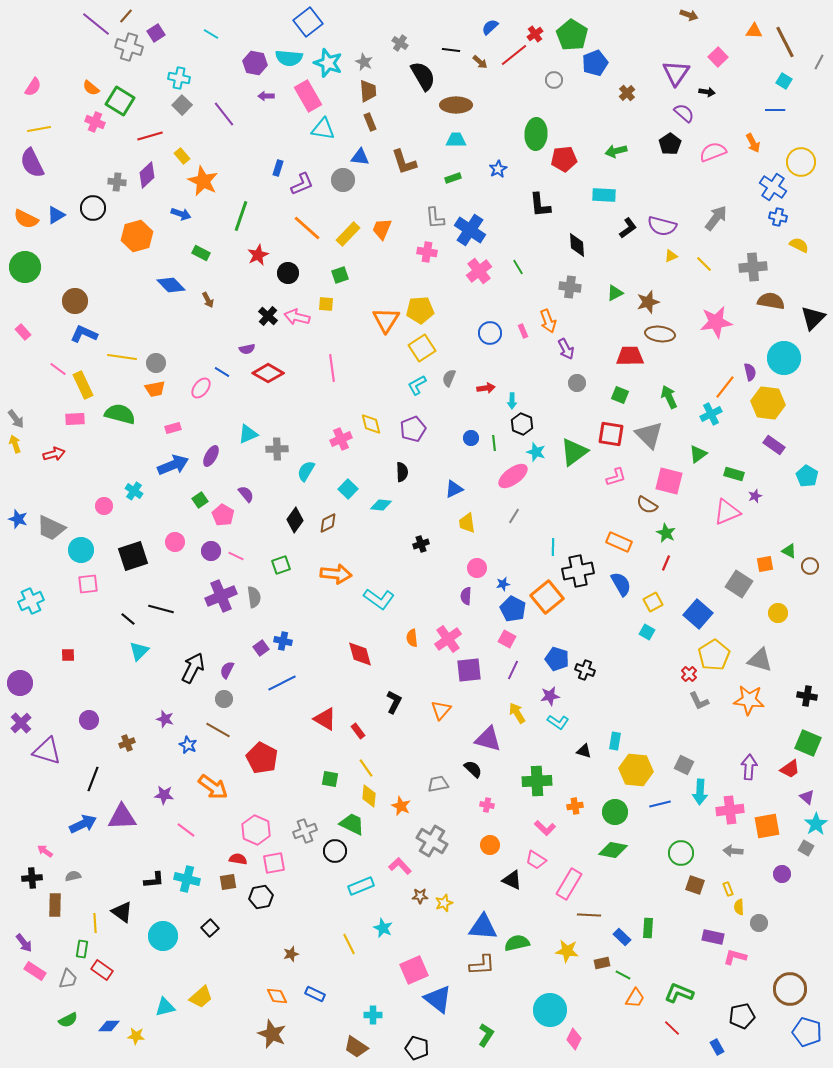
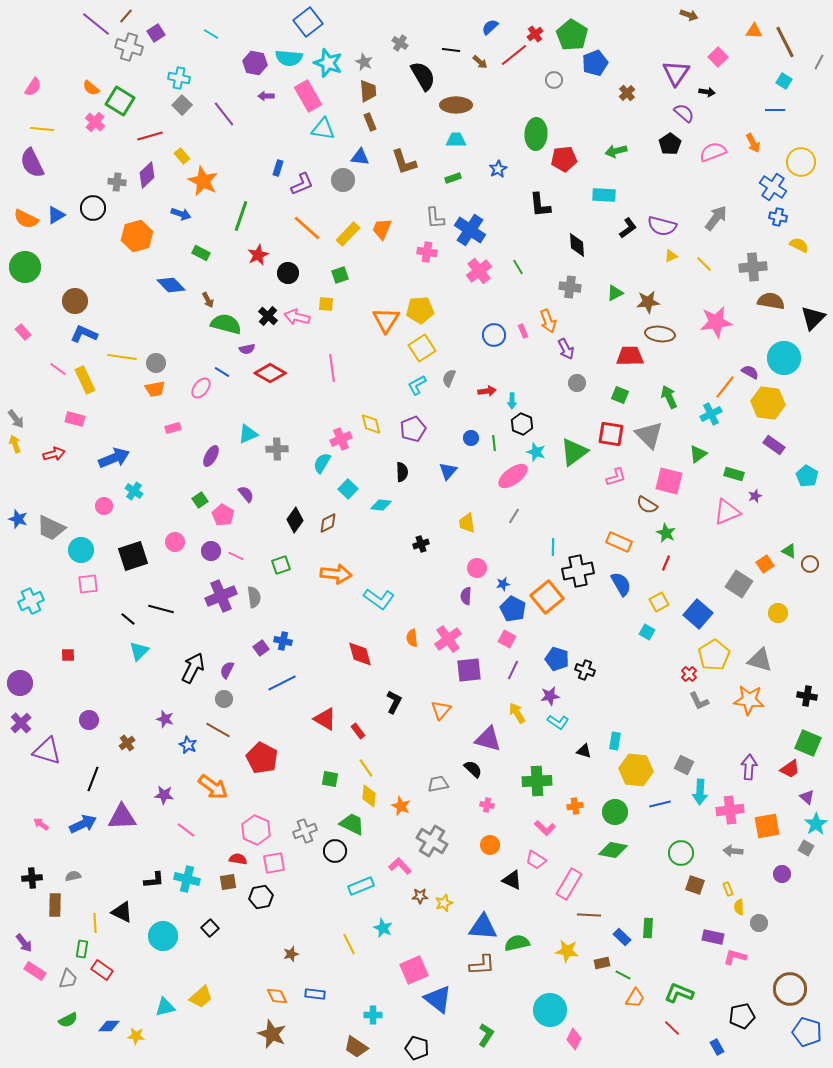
pink cross at (95, 122): rotated 18 degrees clockwise
yellow line at (39, 129): moved 3 px right; rotated 15 degrees clockwise
brown star at (648, 302): rotated 10 degrees clockwise
blue circle at (490, 333): moved 4 px right, 2 px down
purple semicircle at (750, 372): rotated 48 degrees counterclockwise
red diamond at (268, 373): moved 2 px right
yellow rectangle at (83, 385): moved 2 px right, 5 px up
red arrow at (486, 388): moved 1 px right, 3 px down
green semicircle at (120, 414): moved 106 px right, 90 px up
pink rectangle at (75, 419): rotated 18 degrees clockwise
blue arrow at (173, 465): moved 59 px left, 7 px up
cyan semicircle at (306, 471): moved 16 px right, 8 px up
blue triangle at (454, 489): moved 6 px left, 18 px up; rotated 24 degrees counterclockwise
orange square at (765, 564): rotated 24 degrees counterclockwise
brown circle at (810, 566): moved 2 px up
yellow square at (653, 602): moved 6 px right
brown cross at (127, 743): rotated 14 degrees counterclockwise
pink arrow at (45, 851): moved 4 px left, 27 px up
black triangle at (122, 912): rotated 10 degrees counterclockwise
blue rectangle at (315, 994): rotated 18 degrees counterclockwise
